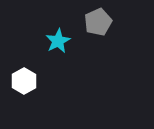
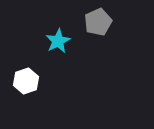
white hexagon: moved 2 px right; rotated 10 degrees clockwise
